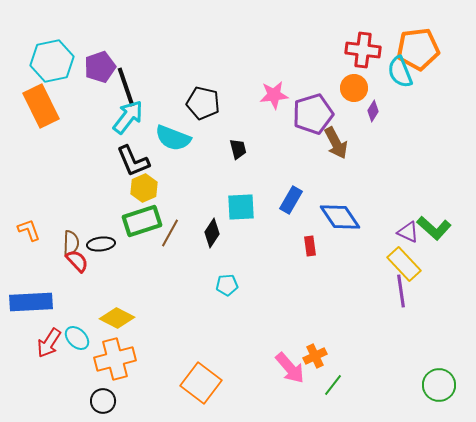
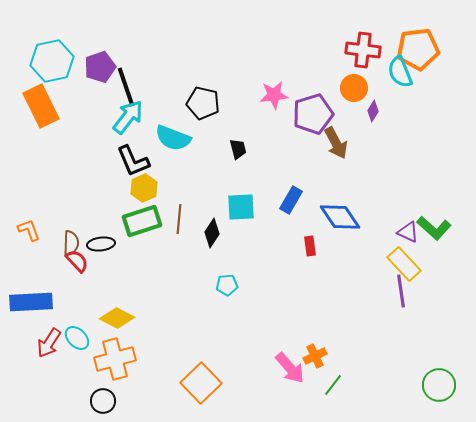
brown line at (170, 233): moved 9 px right, 14 px up; rotated 24 degrees counterclockwise
orange square at (201, 383): rotated 9 degrees clockwise
